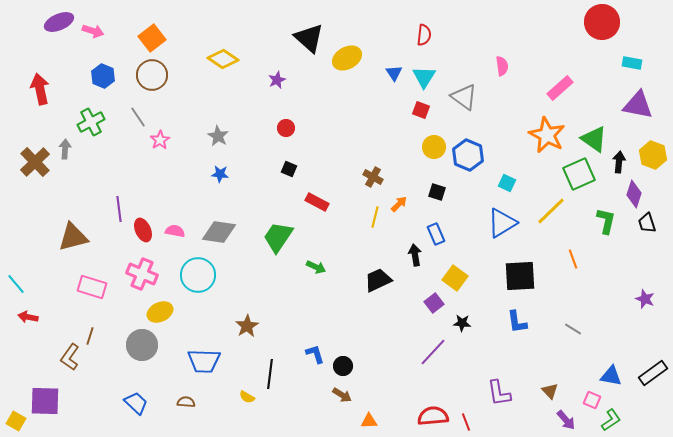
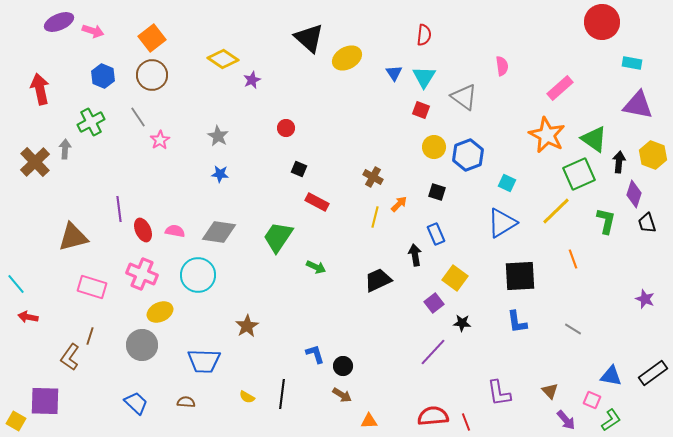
purple star at (277, 80): moved 25 px left
blue hexagon at (468, 155): rotated 16 degrees clockwise
black square at (289, 169): moved 10 px right
yellow line at (551, 211): moved 5 px right
black line at (270, 374): moved 12 px right, 20 px down
